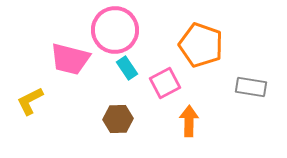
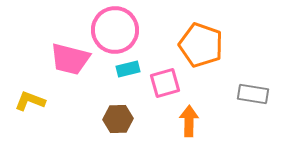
cyan rectangle: moved 1 px right, 1 px down; rotated 70 degrees counterclockwise
pink square: rotated 12 degrees clockwise
gray rectangle: moved 2 px right, 7 px down
yellow L-shape: rotated 48 degrees clockwise
